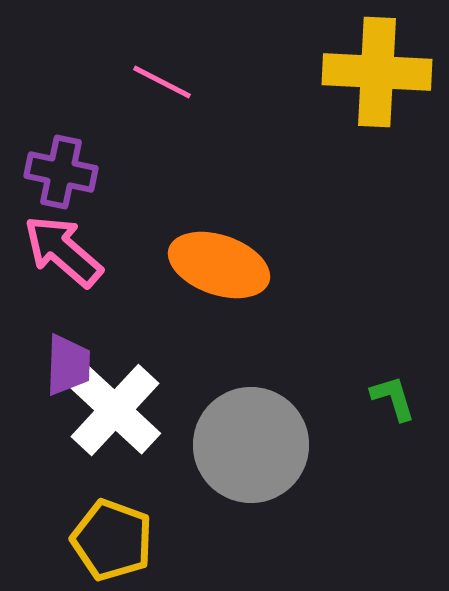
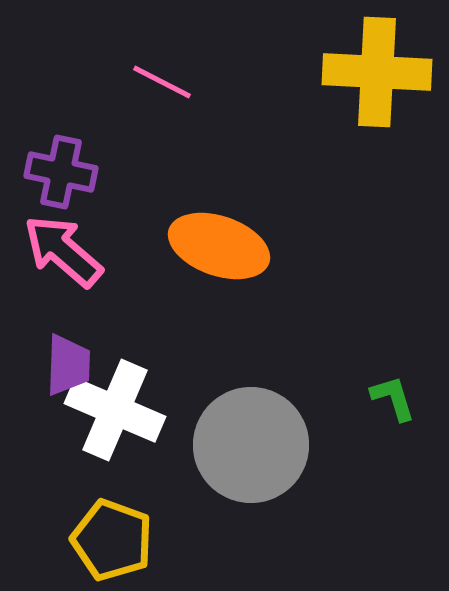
orange ellipse: moved 19 px up
white cross: rotated 20 degrees counterclockwise
